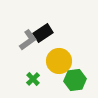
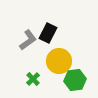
black rectangle: moved 5 px right; rotated 30 degrees counterclockwise
